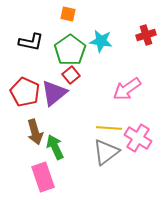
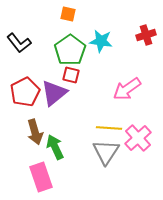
black L-shape: moved 12 px left, 1 px down; rotated 40 degrees clockwise
red square: rotated 36 degrees counterclockwise
red pentagon: rotated 20 degrees clockwise
pink cross: rotated 16 degrees clockwise
gray triangle: rotated 20 degrees counterclockwise
pink rectangle: moved 2 px left
